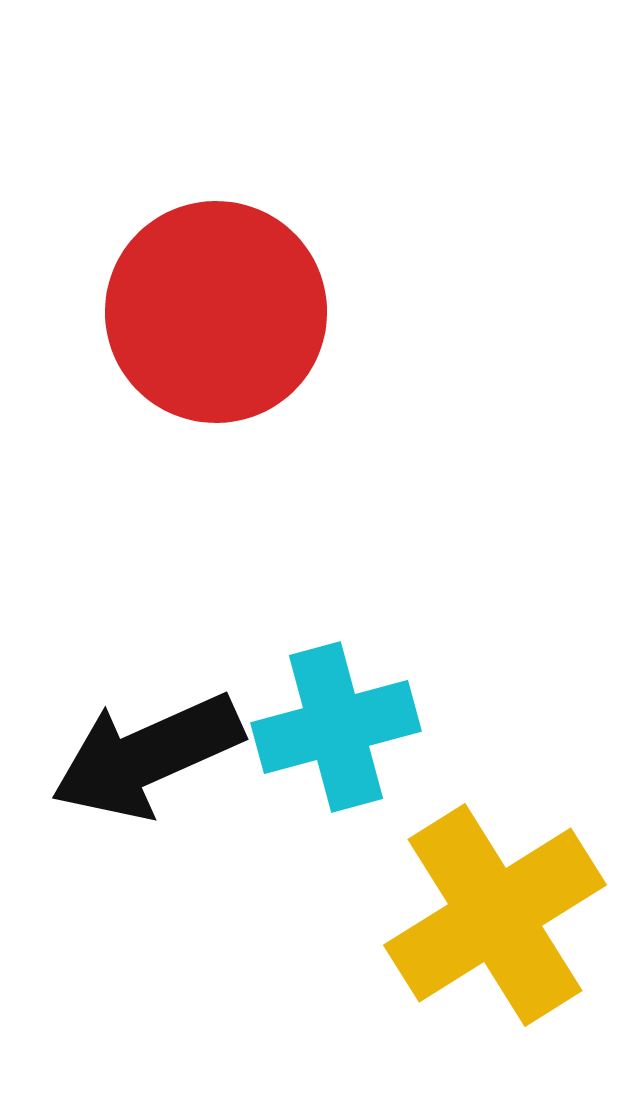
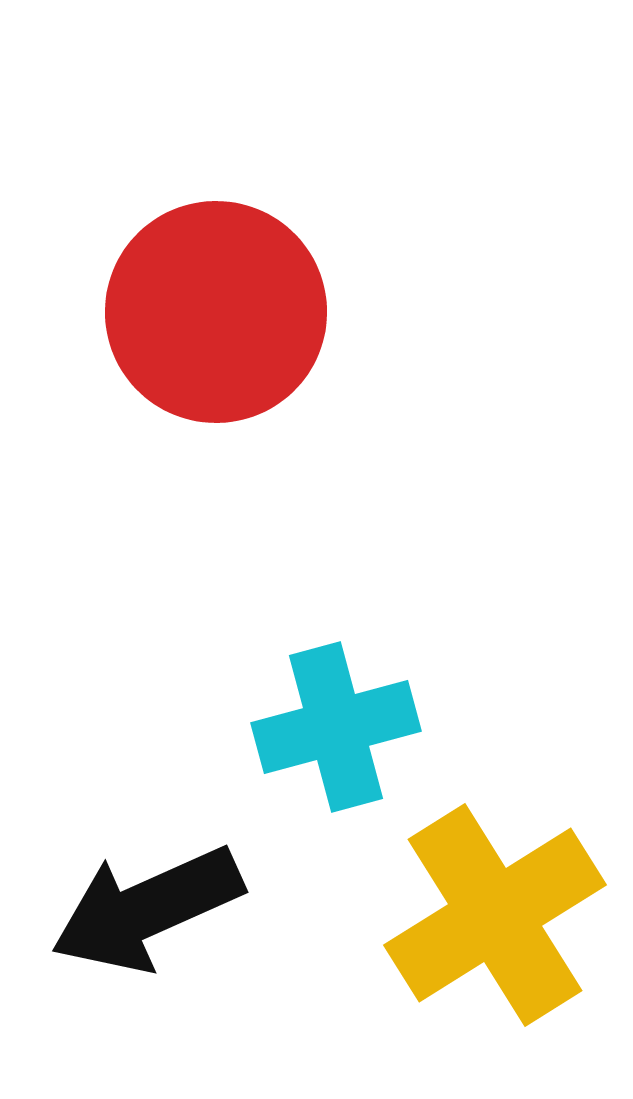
black arrow: moved 153 px down
